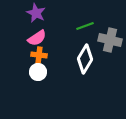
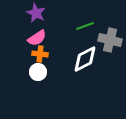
orange cross: moved 1 px right, 1 px up
white diamond: rotated 32 degrees clockwise
